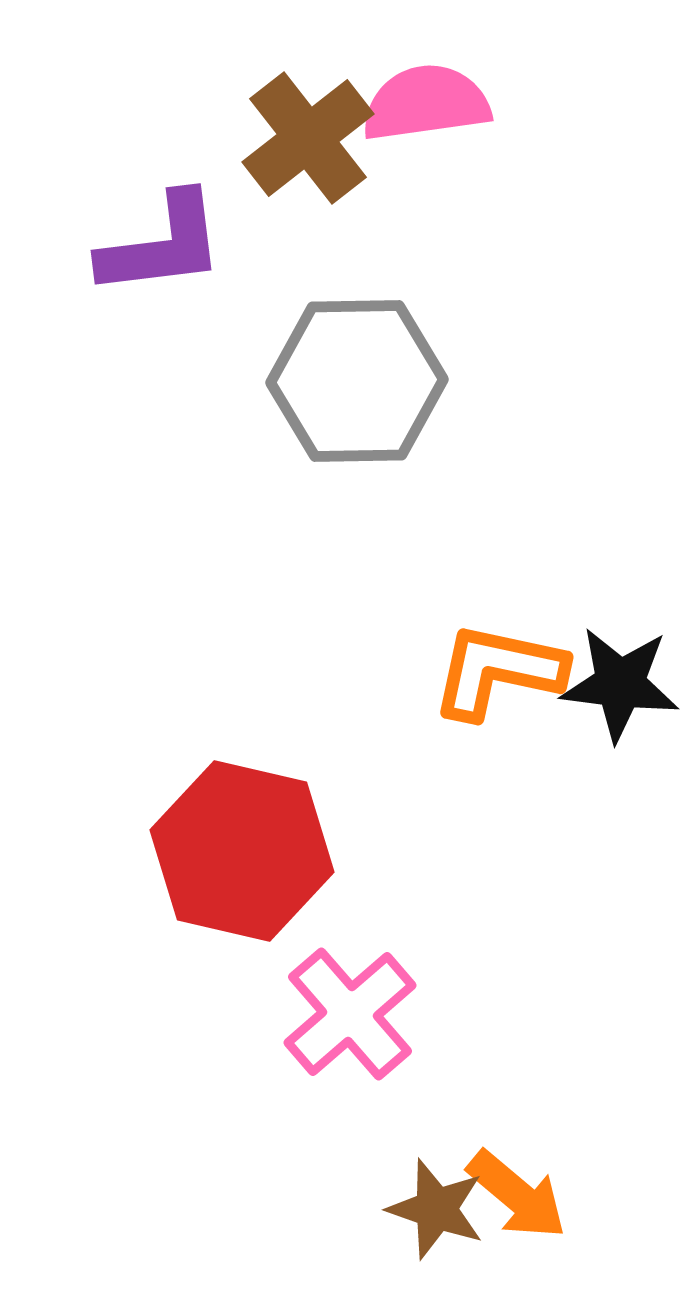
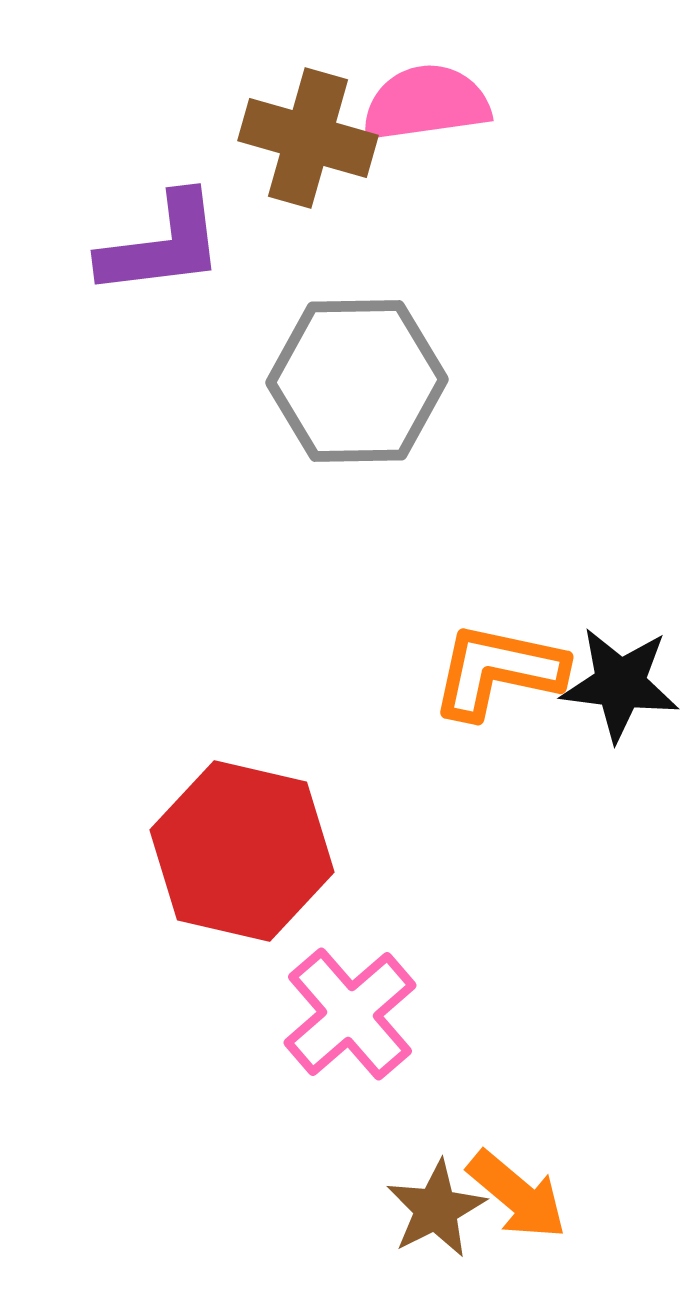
brown cross: rotated 36 degrees counterclockwise
brown star: rotated 26 degrees clockwise
